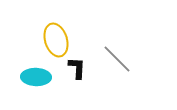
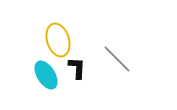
yellow ellipse: moved 2 px right
cyan ellipse: moved 10 px right, 2 px up; rotated 56 degrees clockwise
